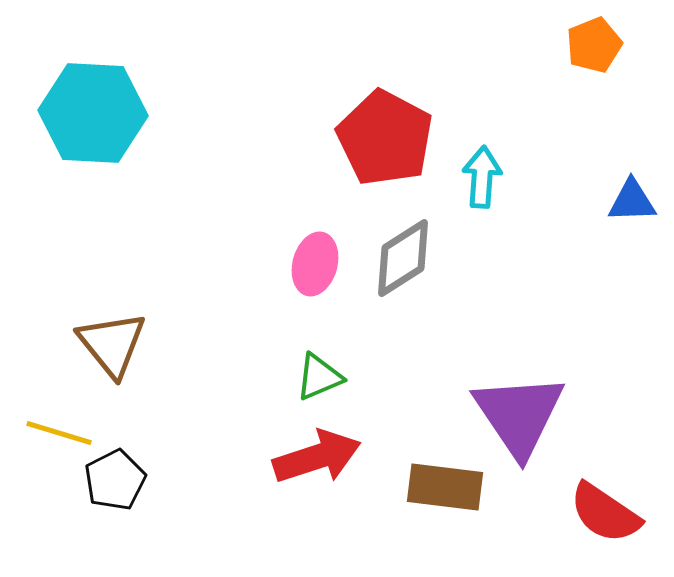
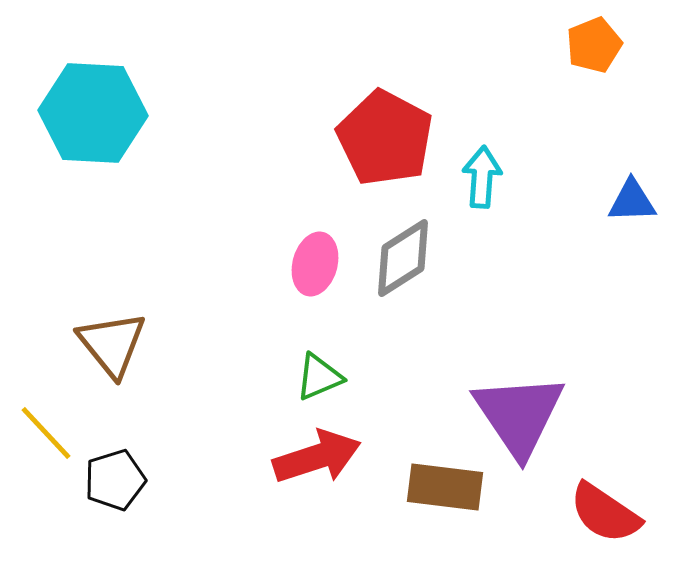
yellow line: moved 13 px left; rotated 30 degrees clockwise
black pentagon: rotated 10 degrees clockwise
